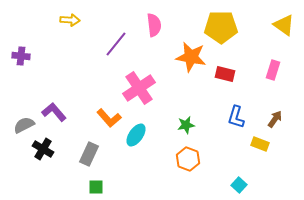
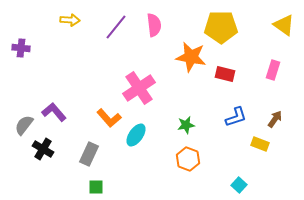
purple line: moved 17 px up
purple cross: moved 8 px up
blue L-shape: rotated 125 degrees counterclockwise
gray semicircle: rotated 25 degrees counterclockwise
